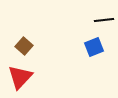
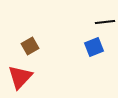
black line: moved 1 px right, 2 px down
brown square: moved 6 px right; rotated 18 degrees clockwise
